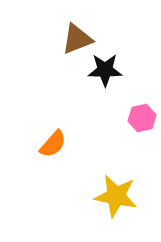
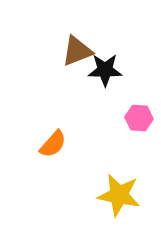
brown triangle: moved 12 px down
pink hexagon: moved 3 px left; rotated 16 degrees clockwise
yellow star: moved 3 px right, 1 px up
